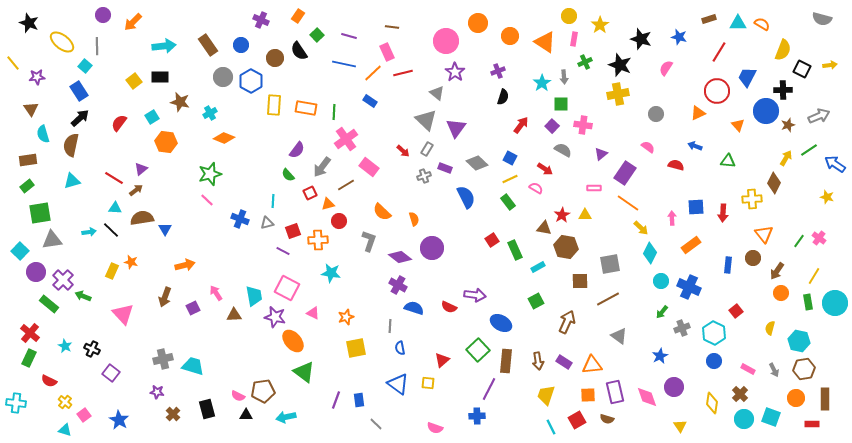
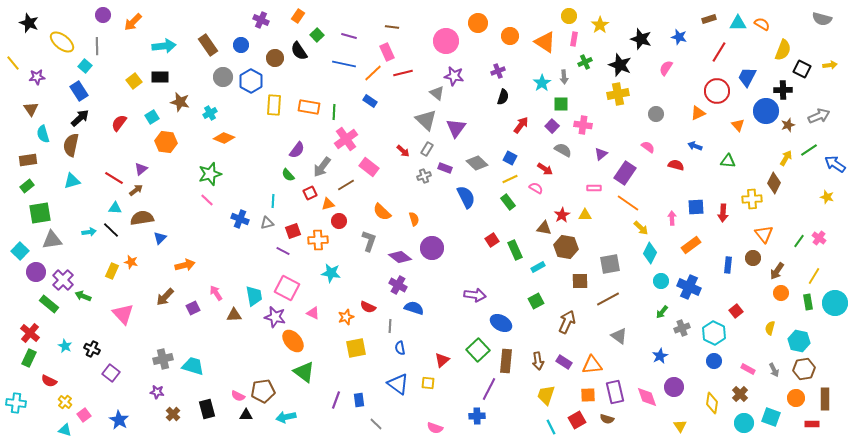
purple star at (455, 72): moved 1 px left, 4 px down; rotated 24 degrees counterclockwise
orange rectangle at (306, 108): moved 3 px right, 1 px up
blue triangle at (165, 229): moved 5 px left, 9 px down; rotated 16 degrees clockwise
brown arrow at (165, 297): rotated 24 degrees clockwise
red semicircle at (449, 307): moved 81 px left
cyan circle at (744, 419): moved 4 px down
